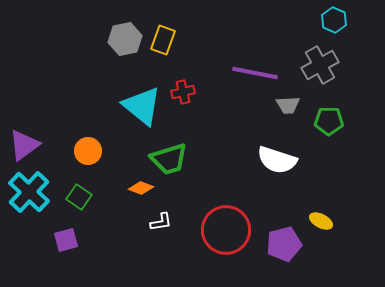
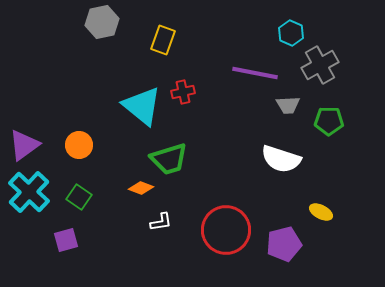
cyan hexagon: moved 43 px left, 13 px down
gray hexagon: moved 23 px left, 17 px up
orange circle: moved 9 px left, 6 px up
white semicircle: moved 4 px right, 1 px up
yellow ellipse: moved 9 px up
